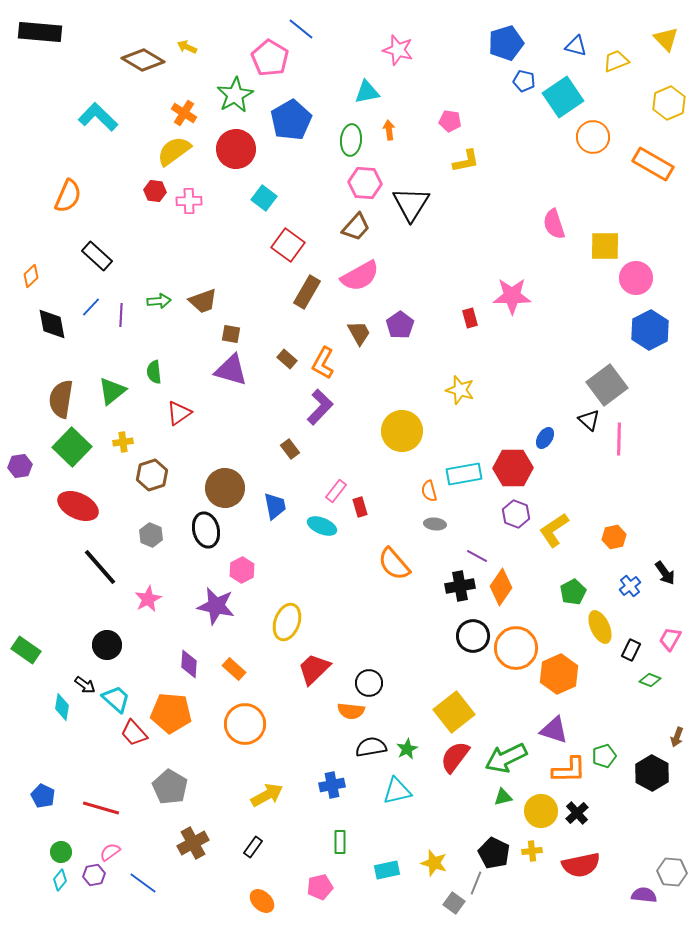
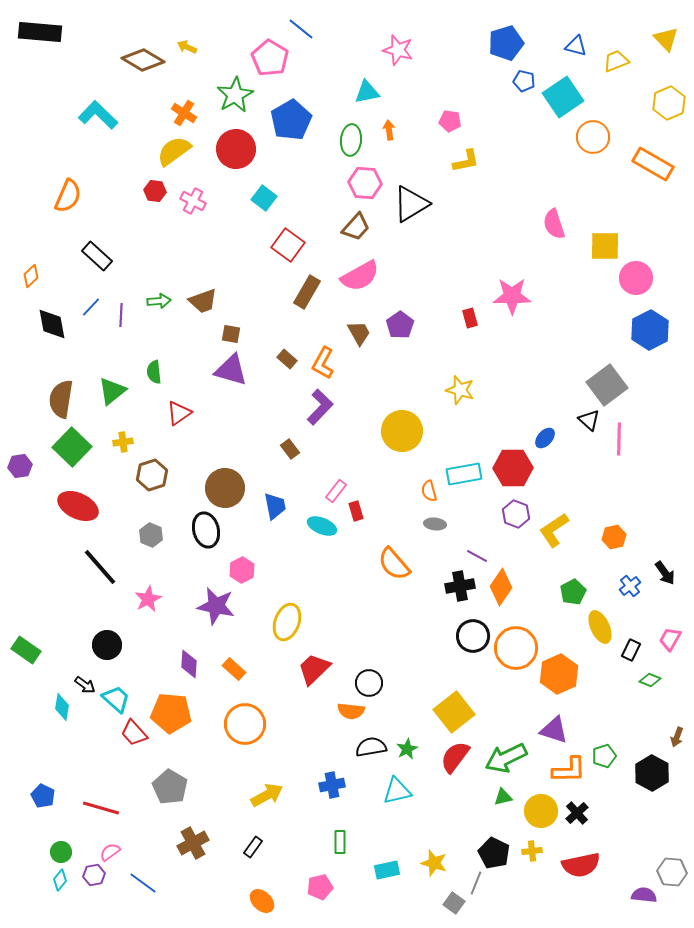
cyan L-shape at (98, 117): moved 2 px up
pink cross at (189, 201): moved 4 px right; rotated 30 degrees clockwise
black triangle at (411, 204): rotated 27 degrees clockwise
blue ellipse at (545, 438): rotated 10 degrees clockwise
red rectangle at (360, 507): moved 4 px left, 4 px down
